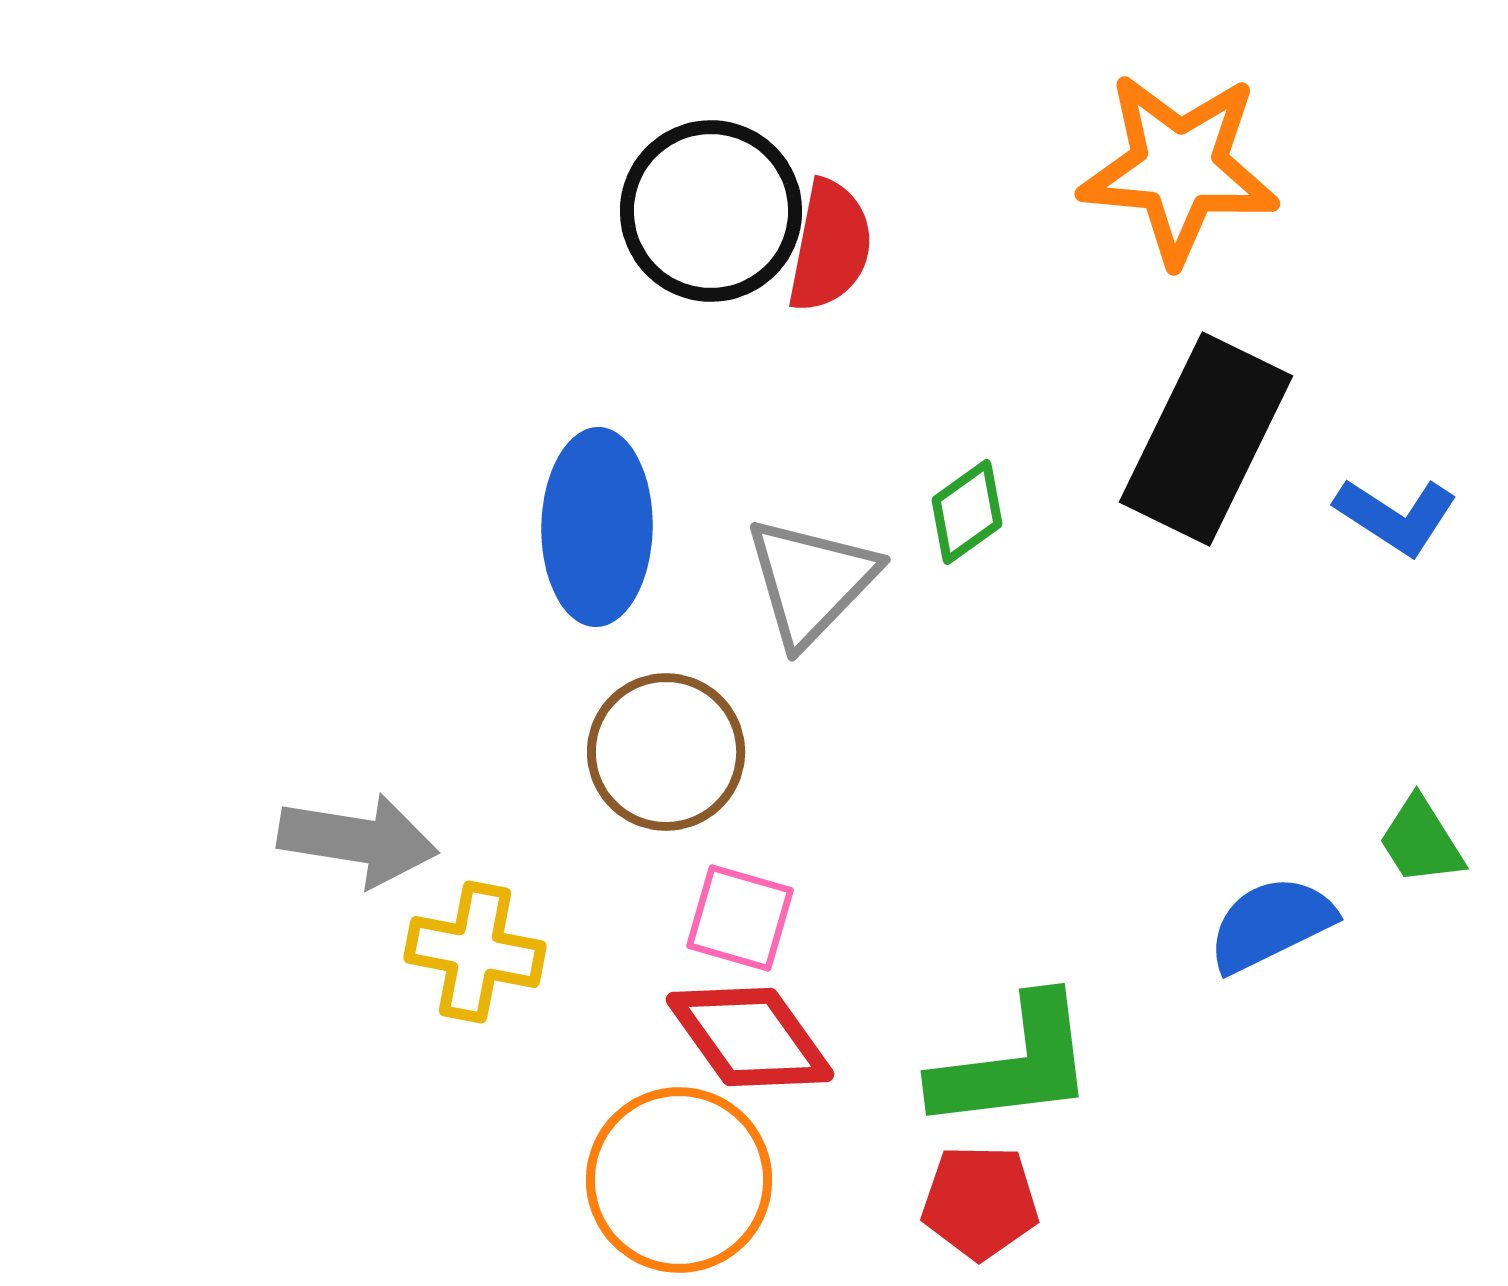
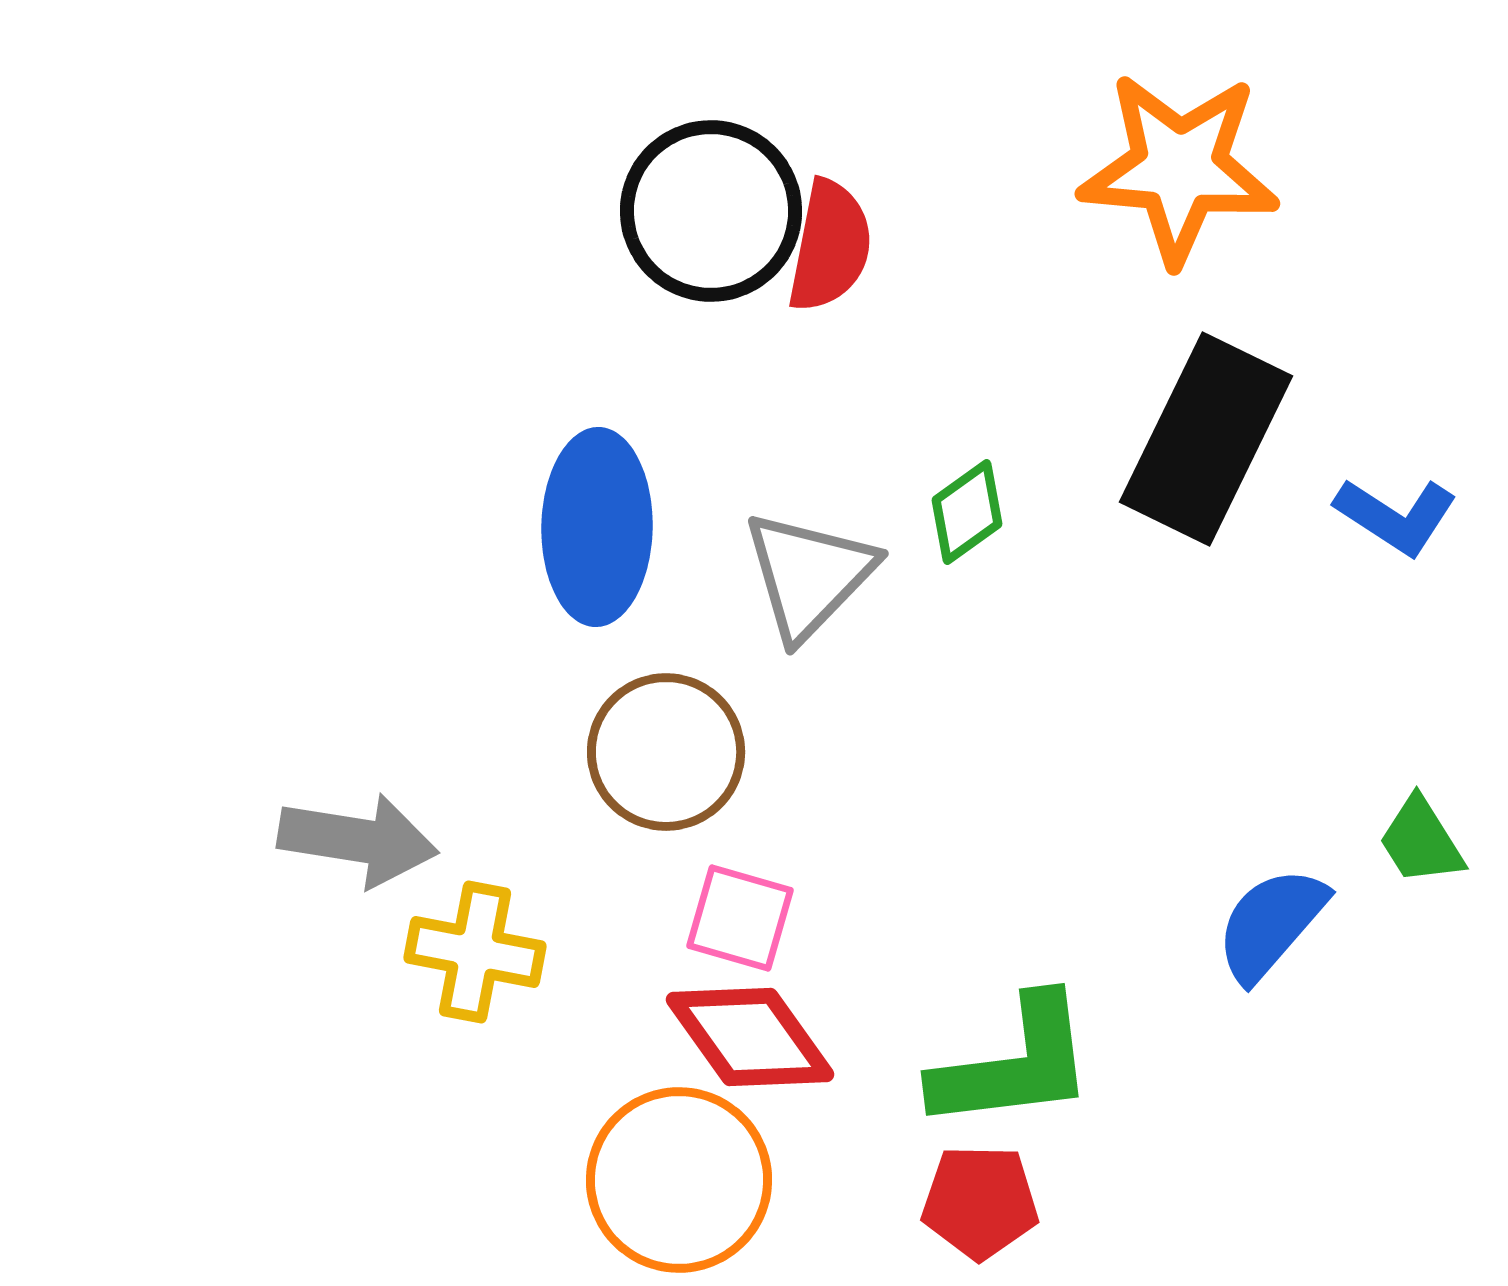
gray triangle: moved 2 px left, 6 px up
blue semicircle: rotated 23 degrees counterclockwise
